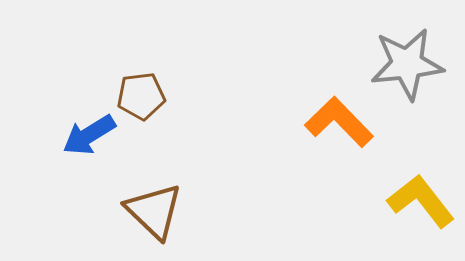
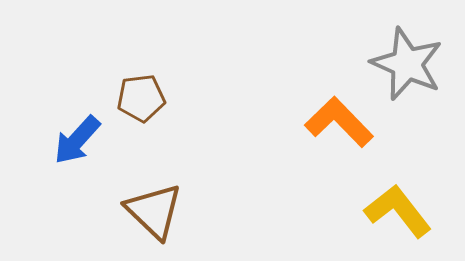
gray star: rotated 30 degrees clockwise
brown pentagon: moved 2 px down
blue arrow: moved 12 px left, 5 px down; rotated 16 degrees counterclockwise
yellow L-shape: moved 23 px left, 10 px down
